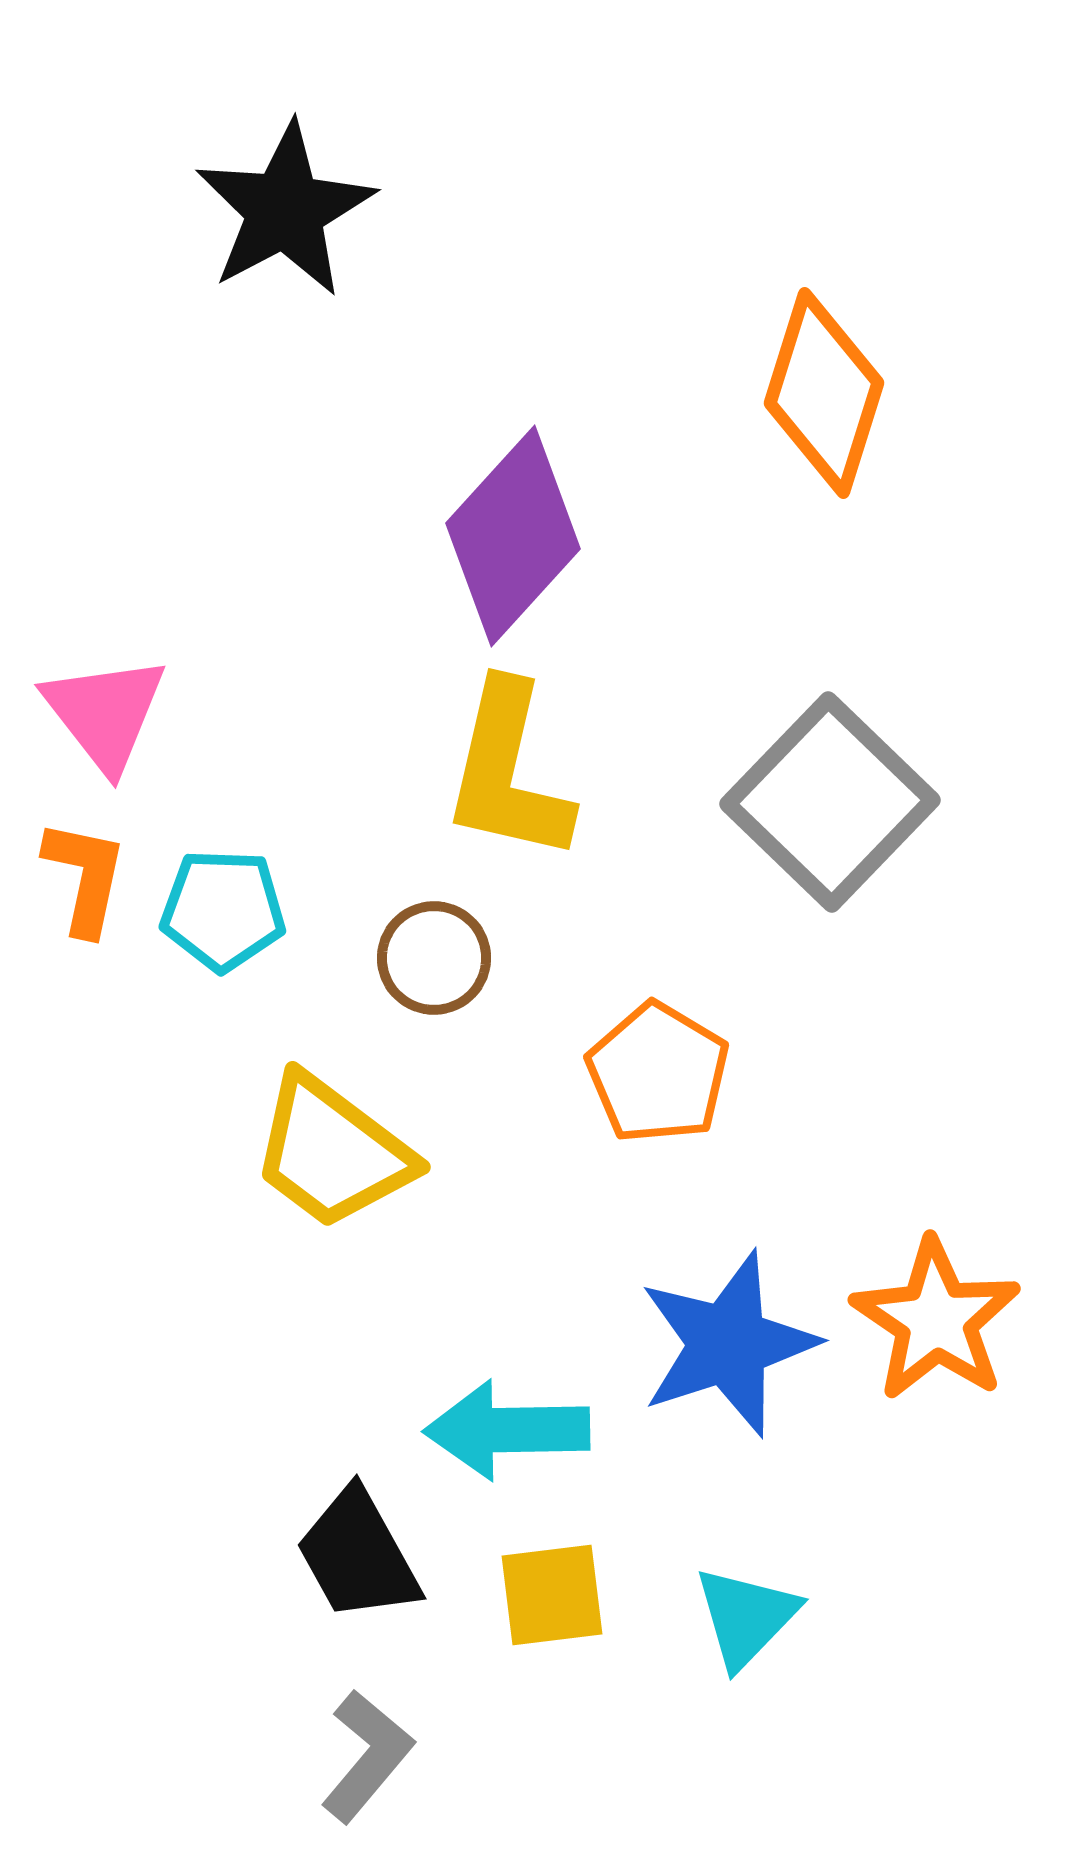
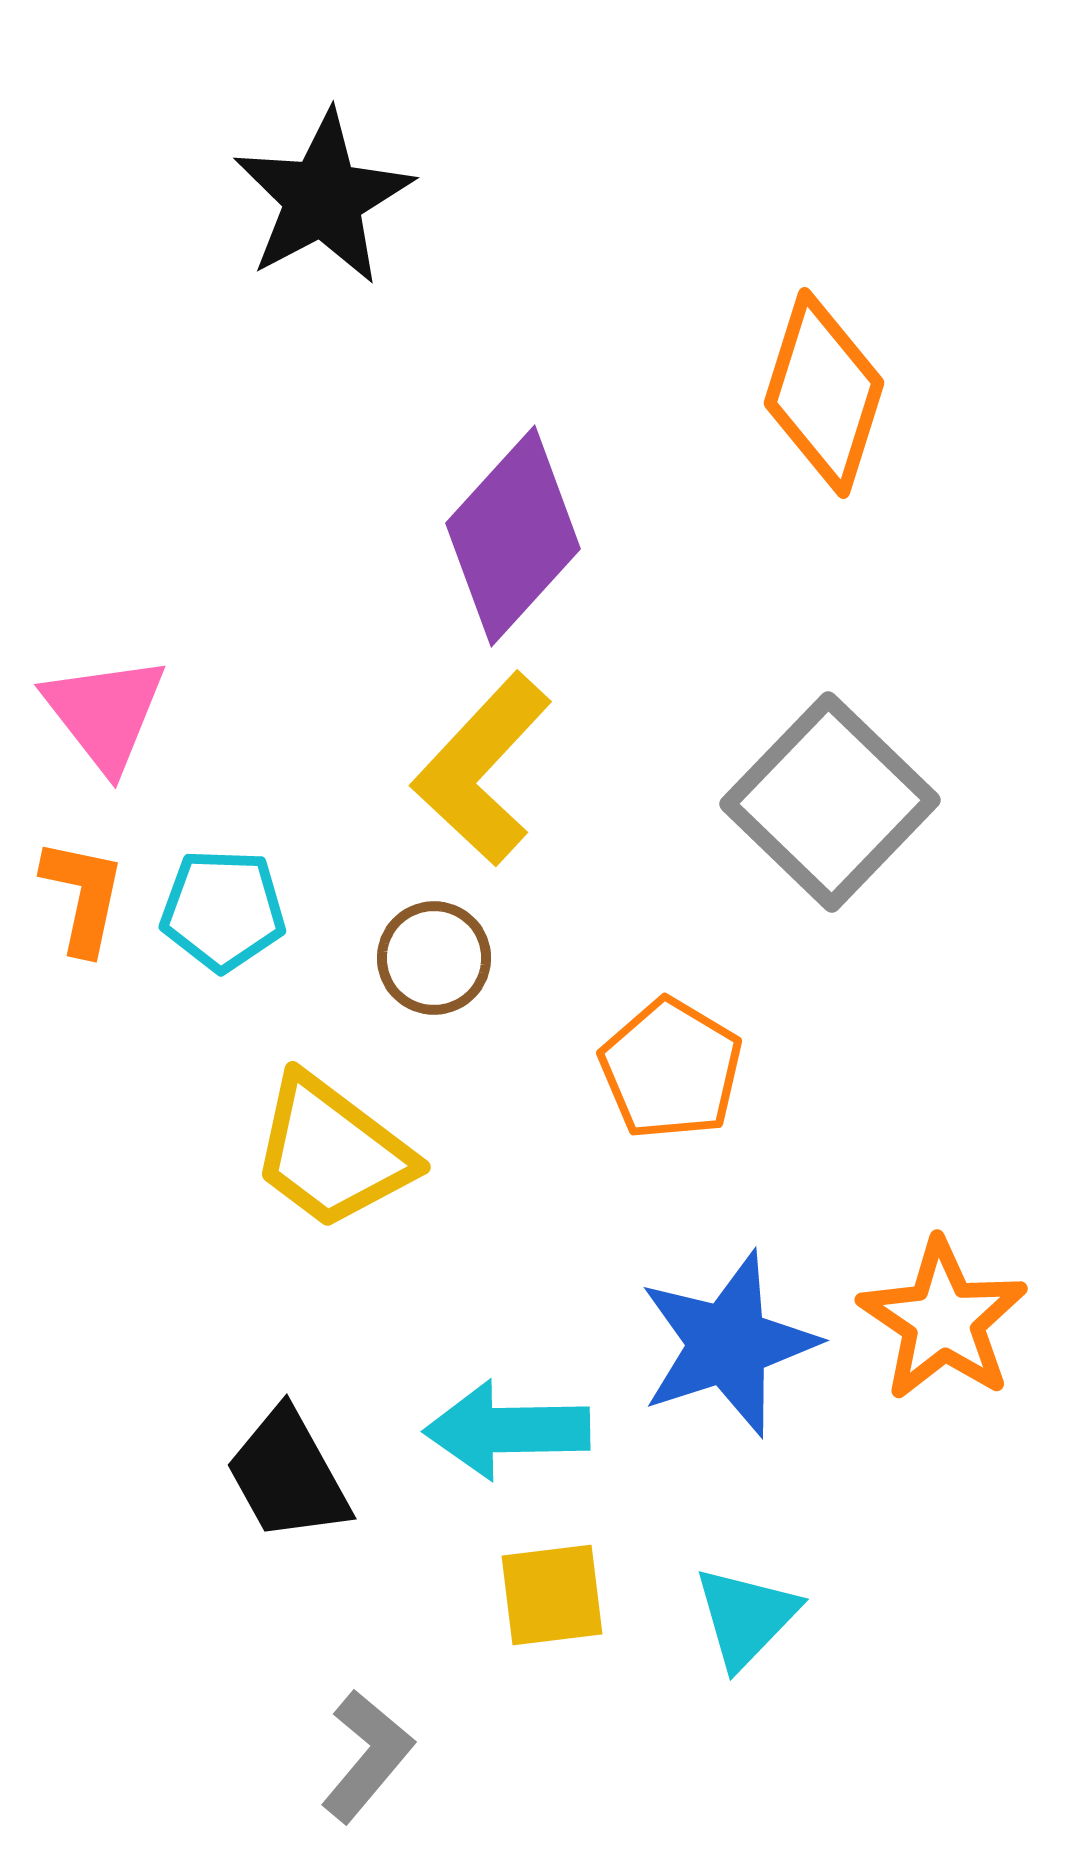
black star: moved 38 px right, 12 px up
yellow L-shape: moved 26 px left, 3 px up; rotated 30 degrees clockwise
orange L-shape: moved 2 px left, 19 px down
orange pentagon: moved 13 px right, 4 px up
orange star: moved 7 px right
black trapezoid: moved 70 px left, 80 px up
